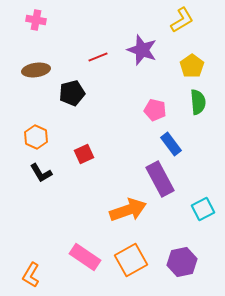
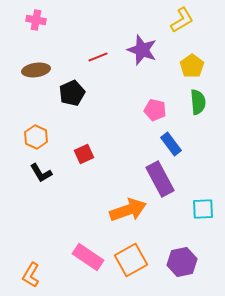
black pentagon: rotated 10 degrees counterclockwise
cyan square: rotated 25 degrees clockwise
pink rectangle: moved 3 px right
